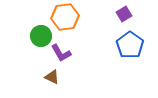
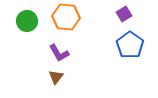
orange hexagon: moved 1 px right; rotated 12 degrees clockwise
green circle: moved 14 px left, 15 px up
purple L-shape: moved 2 px left
brown triangle: moved 4 px right; rotated 42 degrees clockwise
